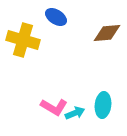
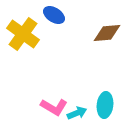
blue ellipse: moved 2 px left, 2 px up
yellow cross: moved 6 px up; rotated 20 degrees clockwise
cyan ellipse: moved 2 px right
cyan arrow: moved 2 px right
